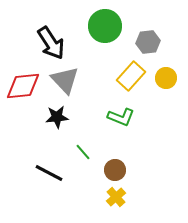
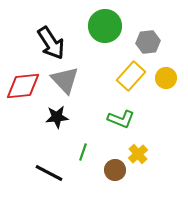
green L-shape: moved 2 px down
green line: rotated 60 degrees clockwise
yellow cross: moved 22 px right, 43 px up
